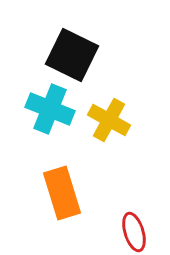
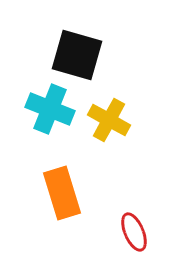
black square: moved 5 px right; rotated 10 degrees counterclockwise
red ellipse: rotated 6 degrees counterclockwise
